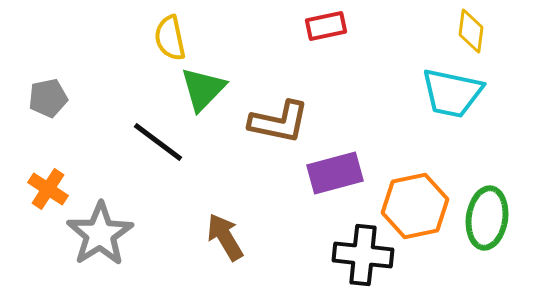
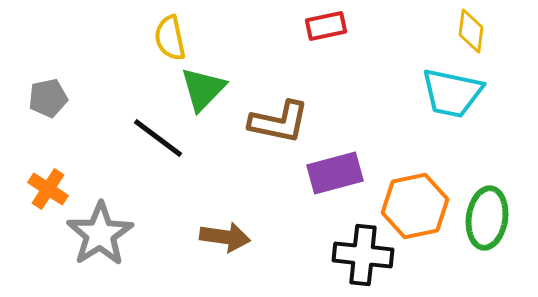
black line: moved 4 px up
brown arrow: rotated 129 degrees clockwise
